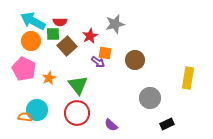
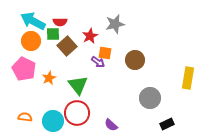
cyan circle: moved 16 px right, 11 px down
